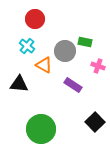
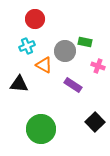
cyan cross: rotated 28 degrees clockwise
